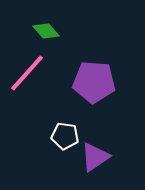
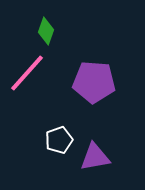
green diamond: rotated 60 degrees clockwise
white pentagon: moved 6 px left, 4 px down; rotated 28 degrees counterclockwise
purple triangle: rotated 24 degrees clockwise
